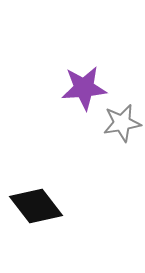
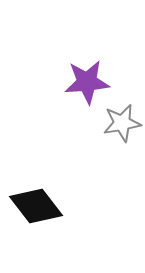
purple star: moved 3 px right, 6 px up
